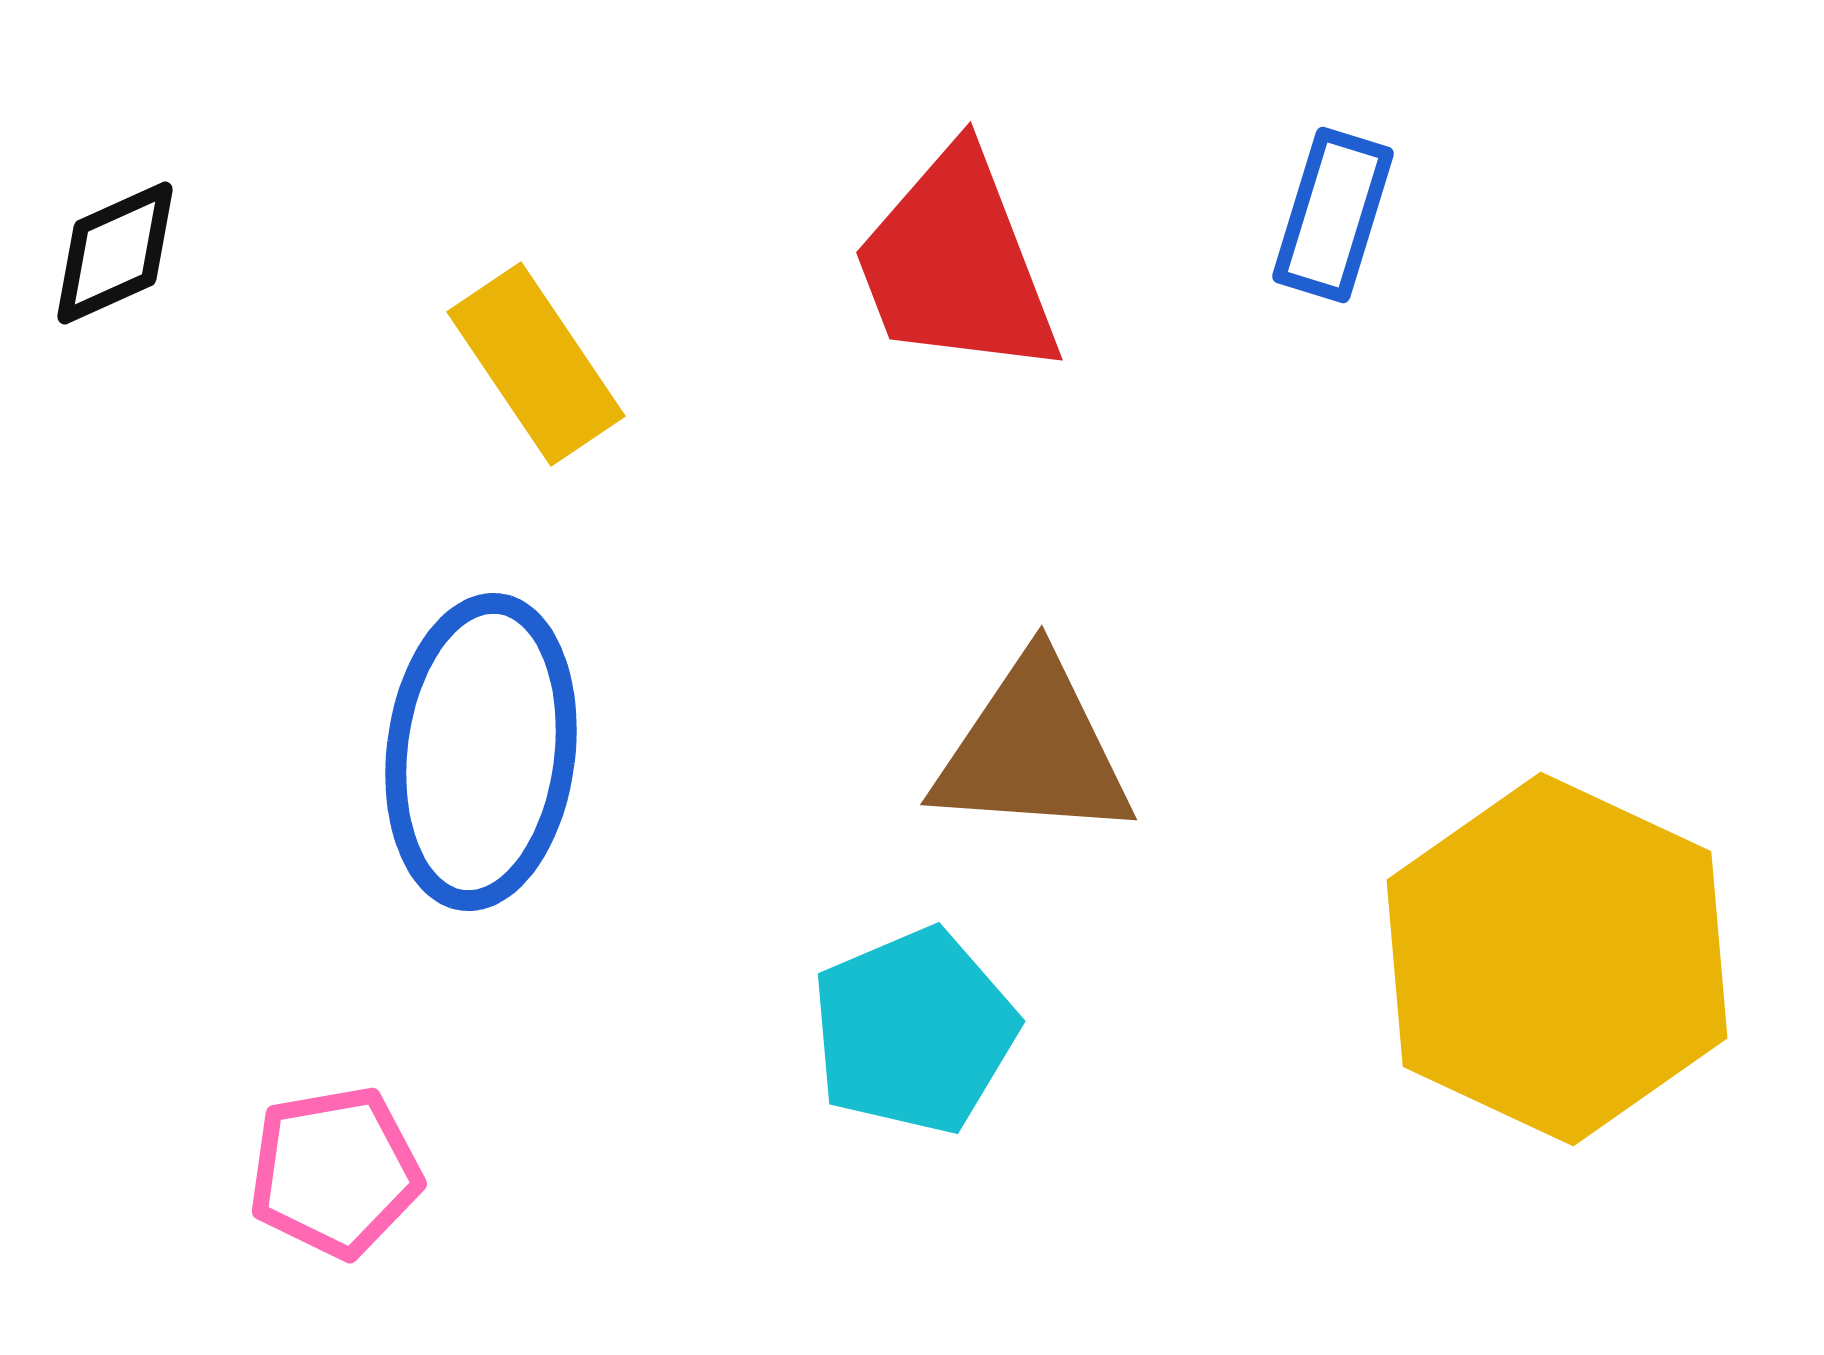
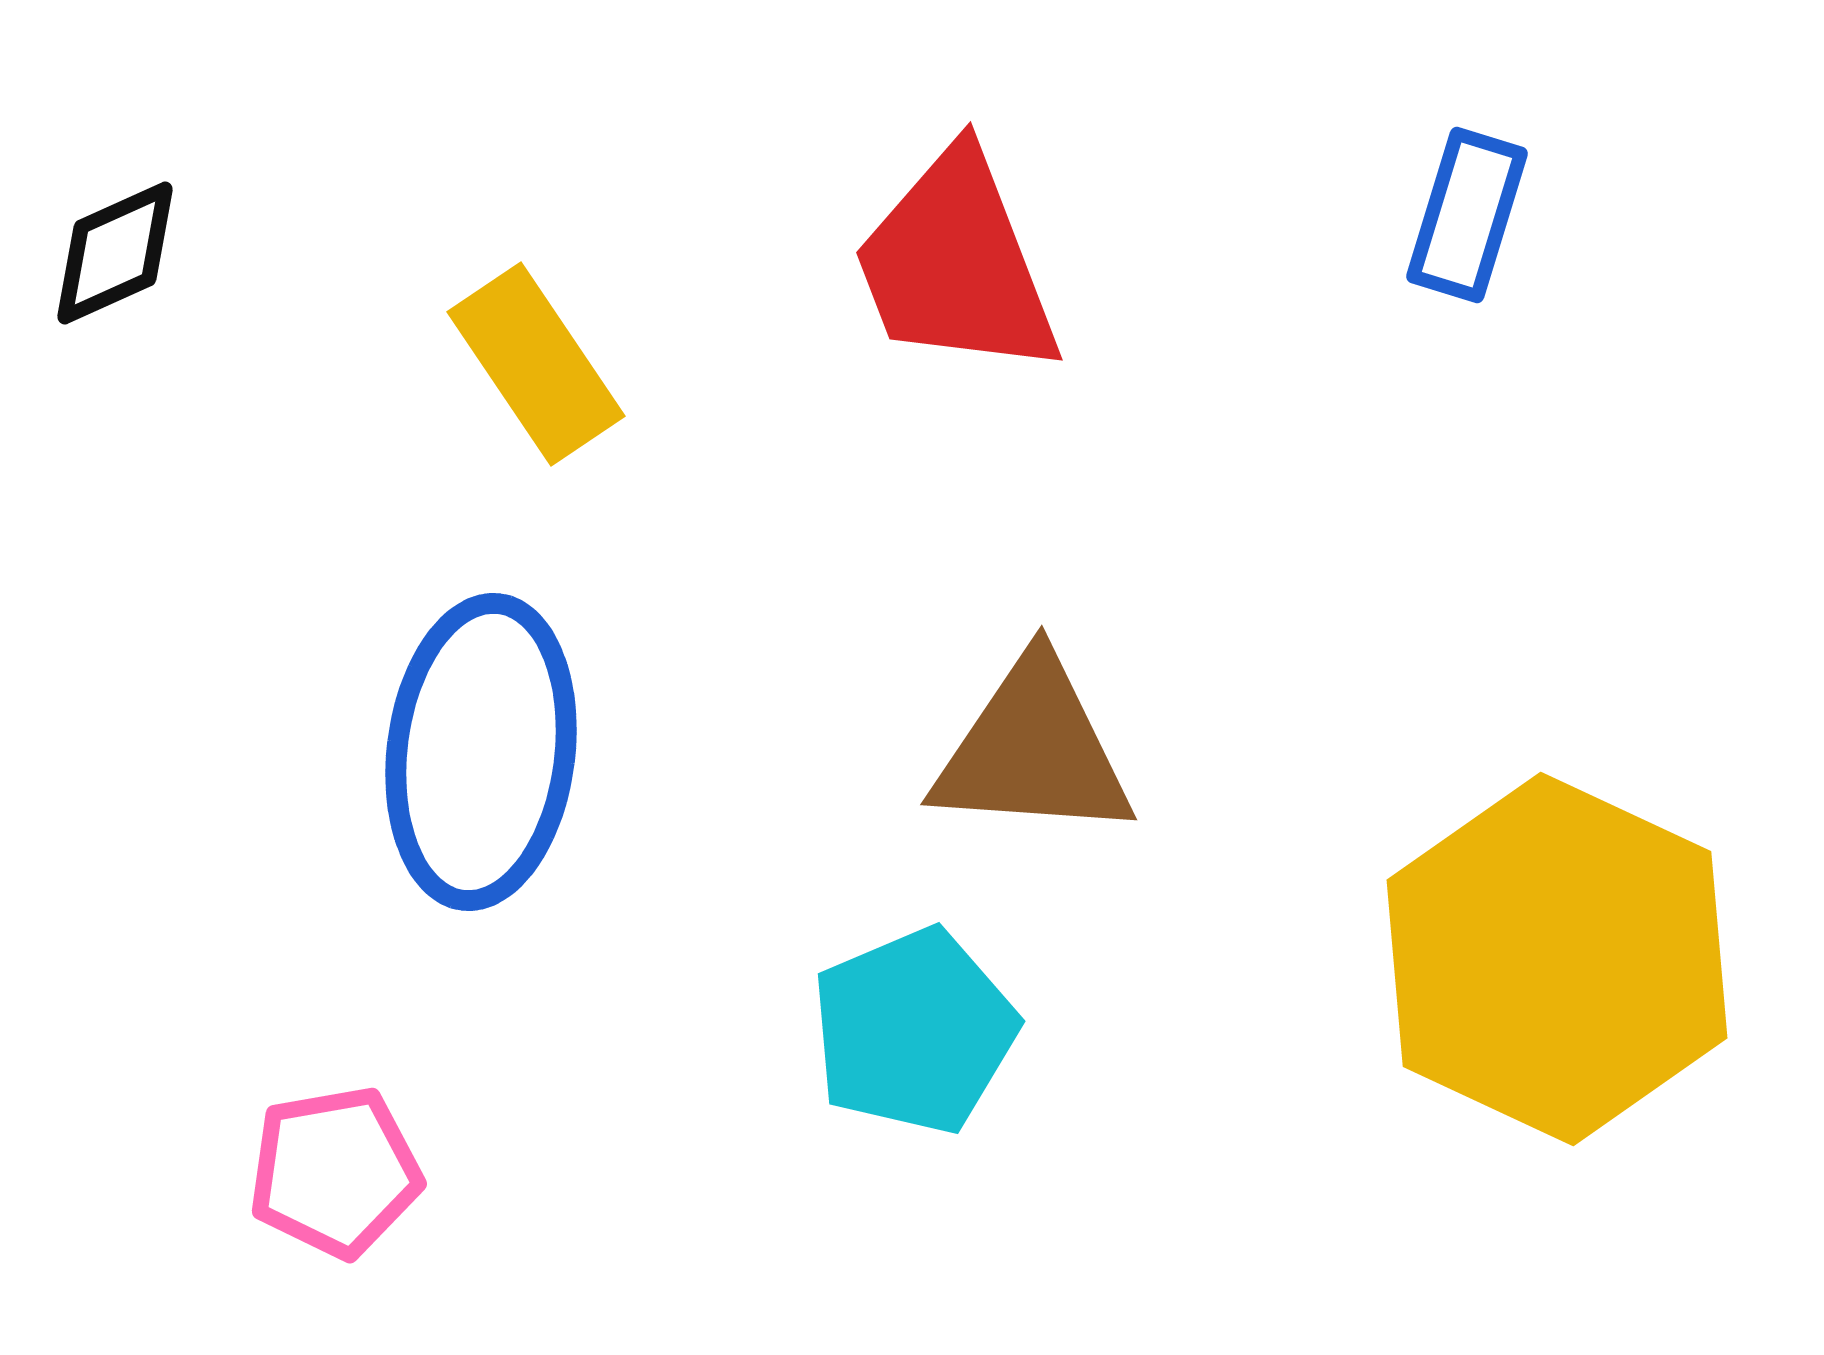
blue rectangle: moved 134 px right
